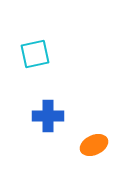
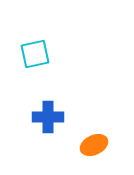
blue cross: moved 1 px down
